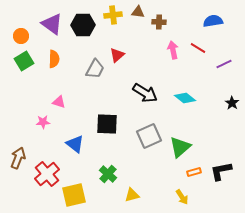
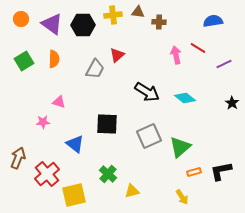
orange circle: moved 17 px up
pink arrow: moved 3 px right, 5 px down
black arrow: moved 2 px right, 1 px up
yellow triangle: moved 4 px up
